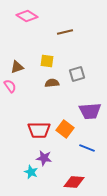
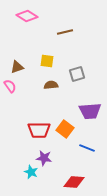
brown semicircle: moved 1 px left, 2 px down
